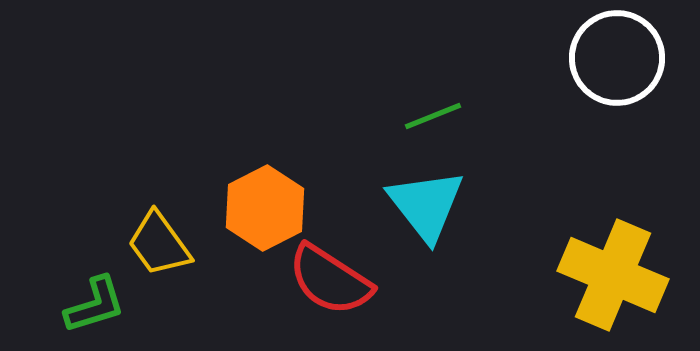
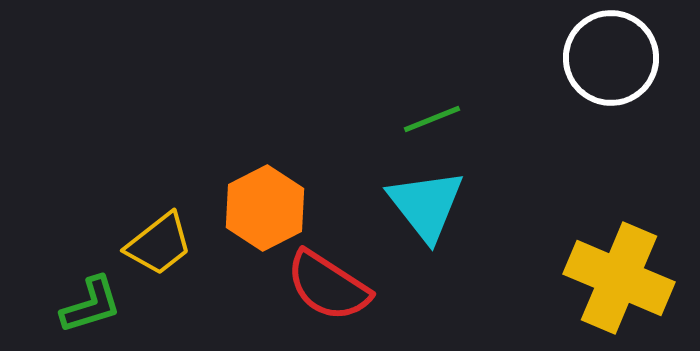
white circle: moved 6 px left
green line: moved 1 px left, 3 px down
yellow trapezoid: rotated 92 degrees counterclockwise
yellow cross: moved 6 px right, 3 px down
red semicircle: moved 2 px left, 6 px down
green L-shape: moved 4 px left
